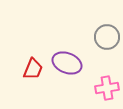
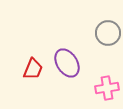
gray circle: moved 1 px right, 4 px up
purple ellipse: rotated 36 degrees clockwise
